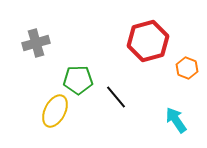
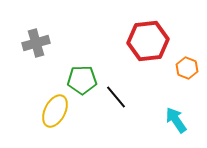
red hexagon: rotated 9 degrees clockwise
green pentagon: moved 4 px right
